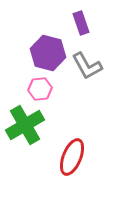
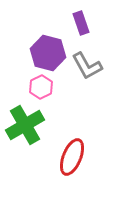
pink hexagon: moved 1 px right, 2 px up; rotated 20 degrees counterclockwise
